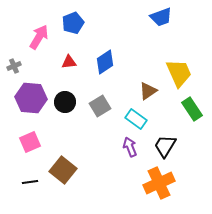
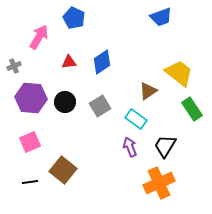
blue pentagon: moved 1 px right, 5 px up; rotated 25 degrees counterclockwise
blue diamond: moved 3 px left
yellow trapezoid: rotated 28 degrees counterclockwise
